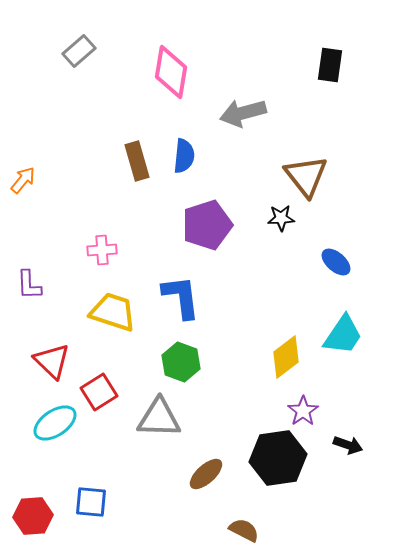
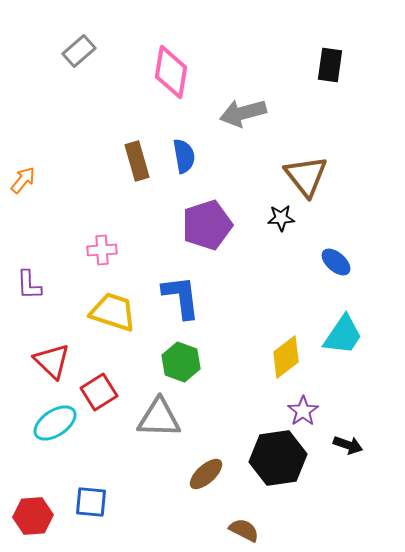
blue semicircle: rotated 16 degrees counterclockwise
